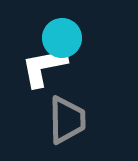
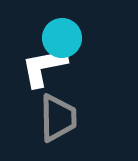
gray trapezoid: moved 9 px left, 2 px up
